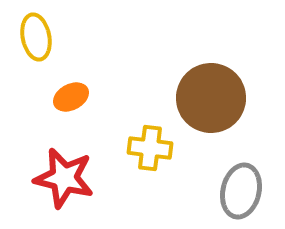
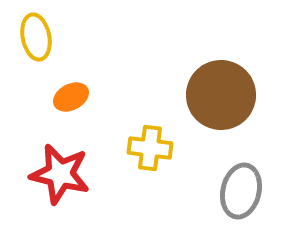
brown circle: moved 10 px right, 3 px up
red star: moved 4 px left, 4 px up
